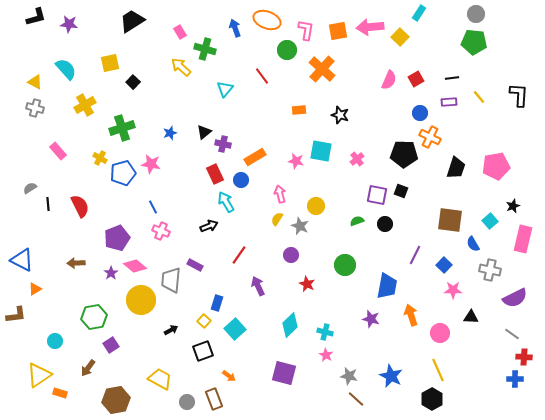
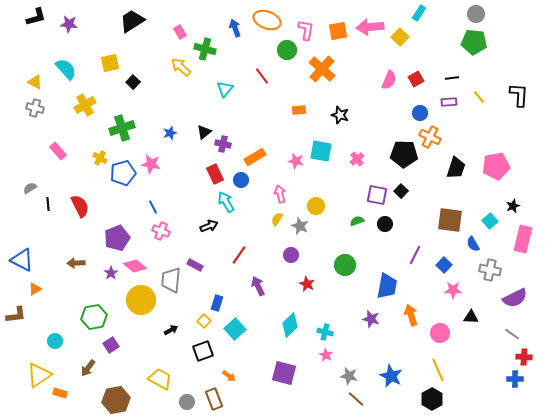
black square at (401, 191): rotated 24 degrees clockwise
